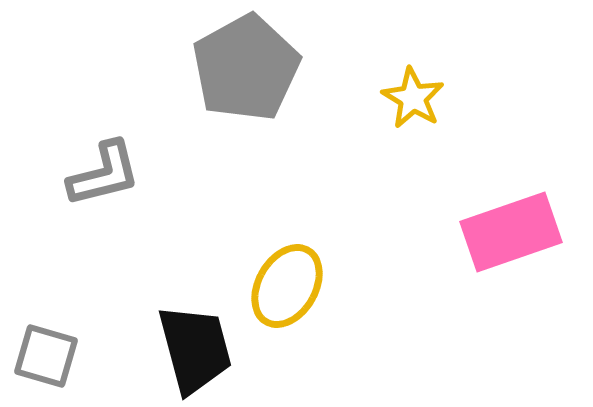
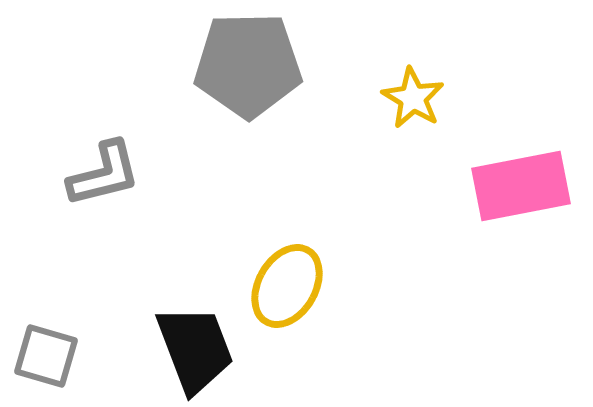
gray pentagon: moved 2 px right, 3 px up; rotated 28 degrees clockwise
pink rectangle: moved 10 px right, 46 px up; rotated 8 degrees clockwise
black trapezoid: rotated 6 degrees counterclockwise
